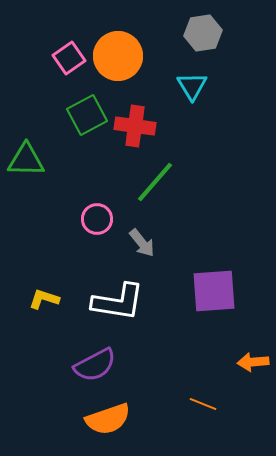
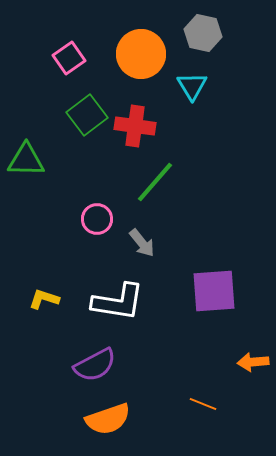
gray hexagon: rotated 21 degrees clockwise
orange circle: moved 23 px right, 2 px up
green square: rotated 9 degrees counterclockwise
